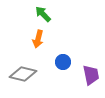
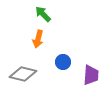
purple trapezoid: rotated 15 degrees clockwise
